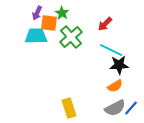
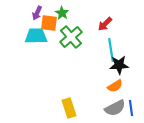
cyan line: rotated 55 degrees clockwise
blue line: rotated 49 degrees counterclockwise
